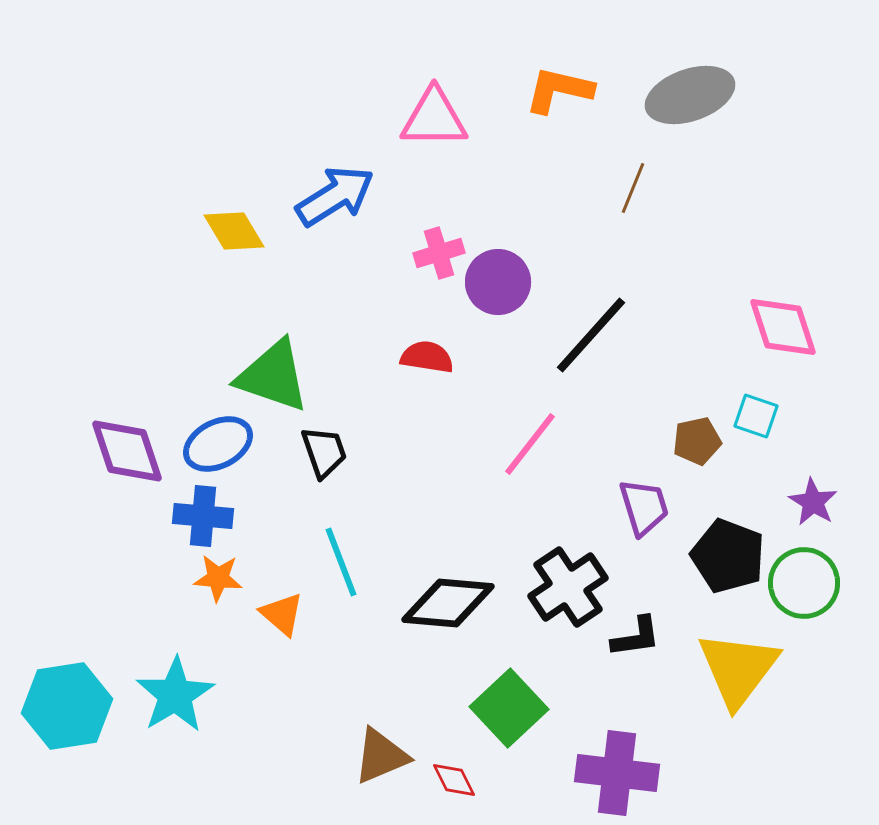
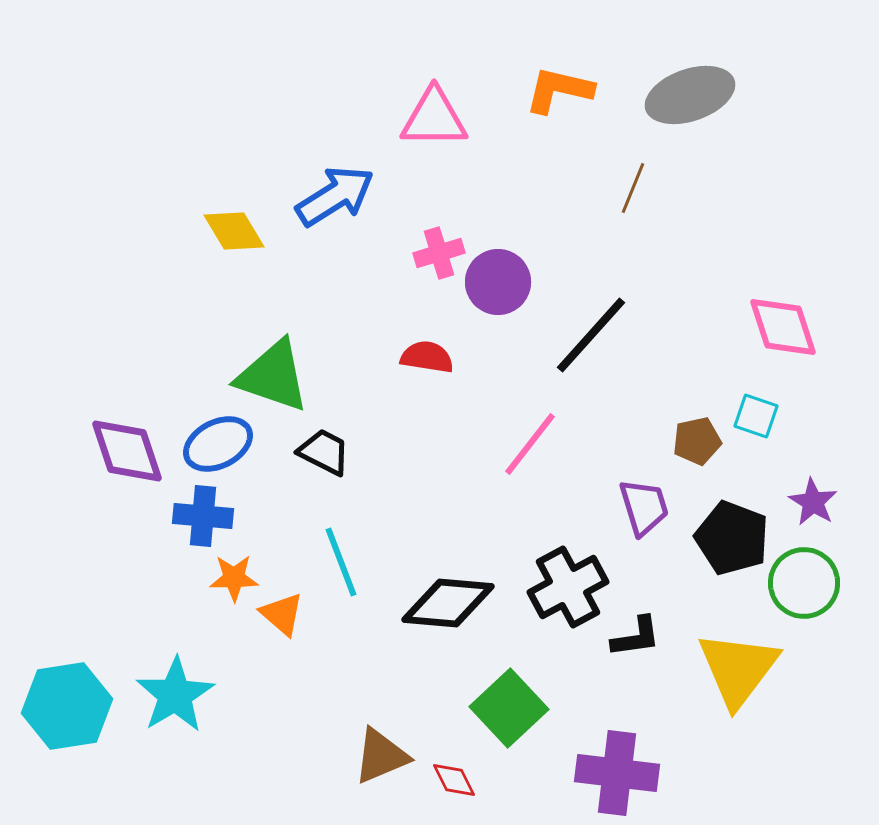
black trapezoid: rotated 44 degrees counterclockwise
black pentagon: moved 4 px right, 18 px up
orange star: moved 16 px right; rotated 6 degrees counterclockwise
black cross: rotated 6 degrees clockwise
